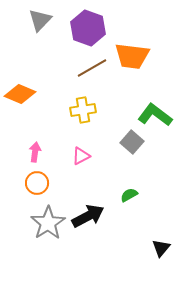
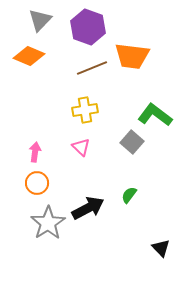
purple hexagon: moved 1 px up
brown line: rotated 8 degrees clockwise
orange diamond: moved 9 px right, 38 px up
yellow cross: moved 2 px right
pink triangle: moved 9 px up; rotated 48 degrees counterclockwise
green semicircle: rotated 24 degrees counterclockwise
black arrow: moved 8 px up
black triangle: rotated 24 degrees counterclockwise
